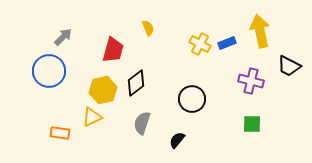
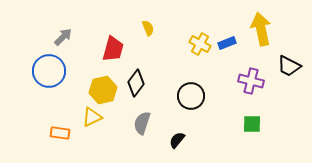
yellow arrow: moved 1 px right, 2 px up
red trapezoid: moved 1 px up
black diamond: rotated 16 degrees counterclockwise
black circle: moved 1 px left, 3 px up
